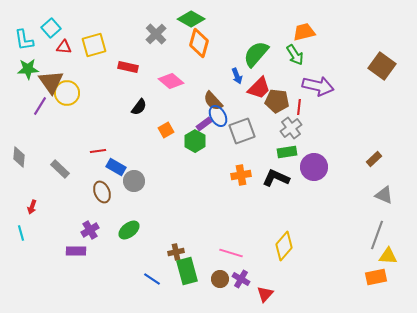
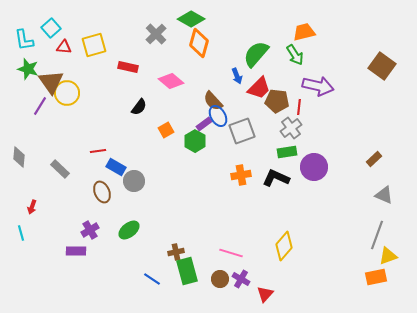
green star at (28, 69): rotated 20 degrees clockwise
yellow triangle at (388, 256): rotated 24 degrees counterclockwise
